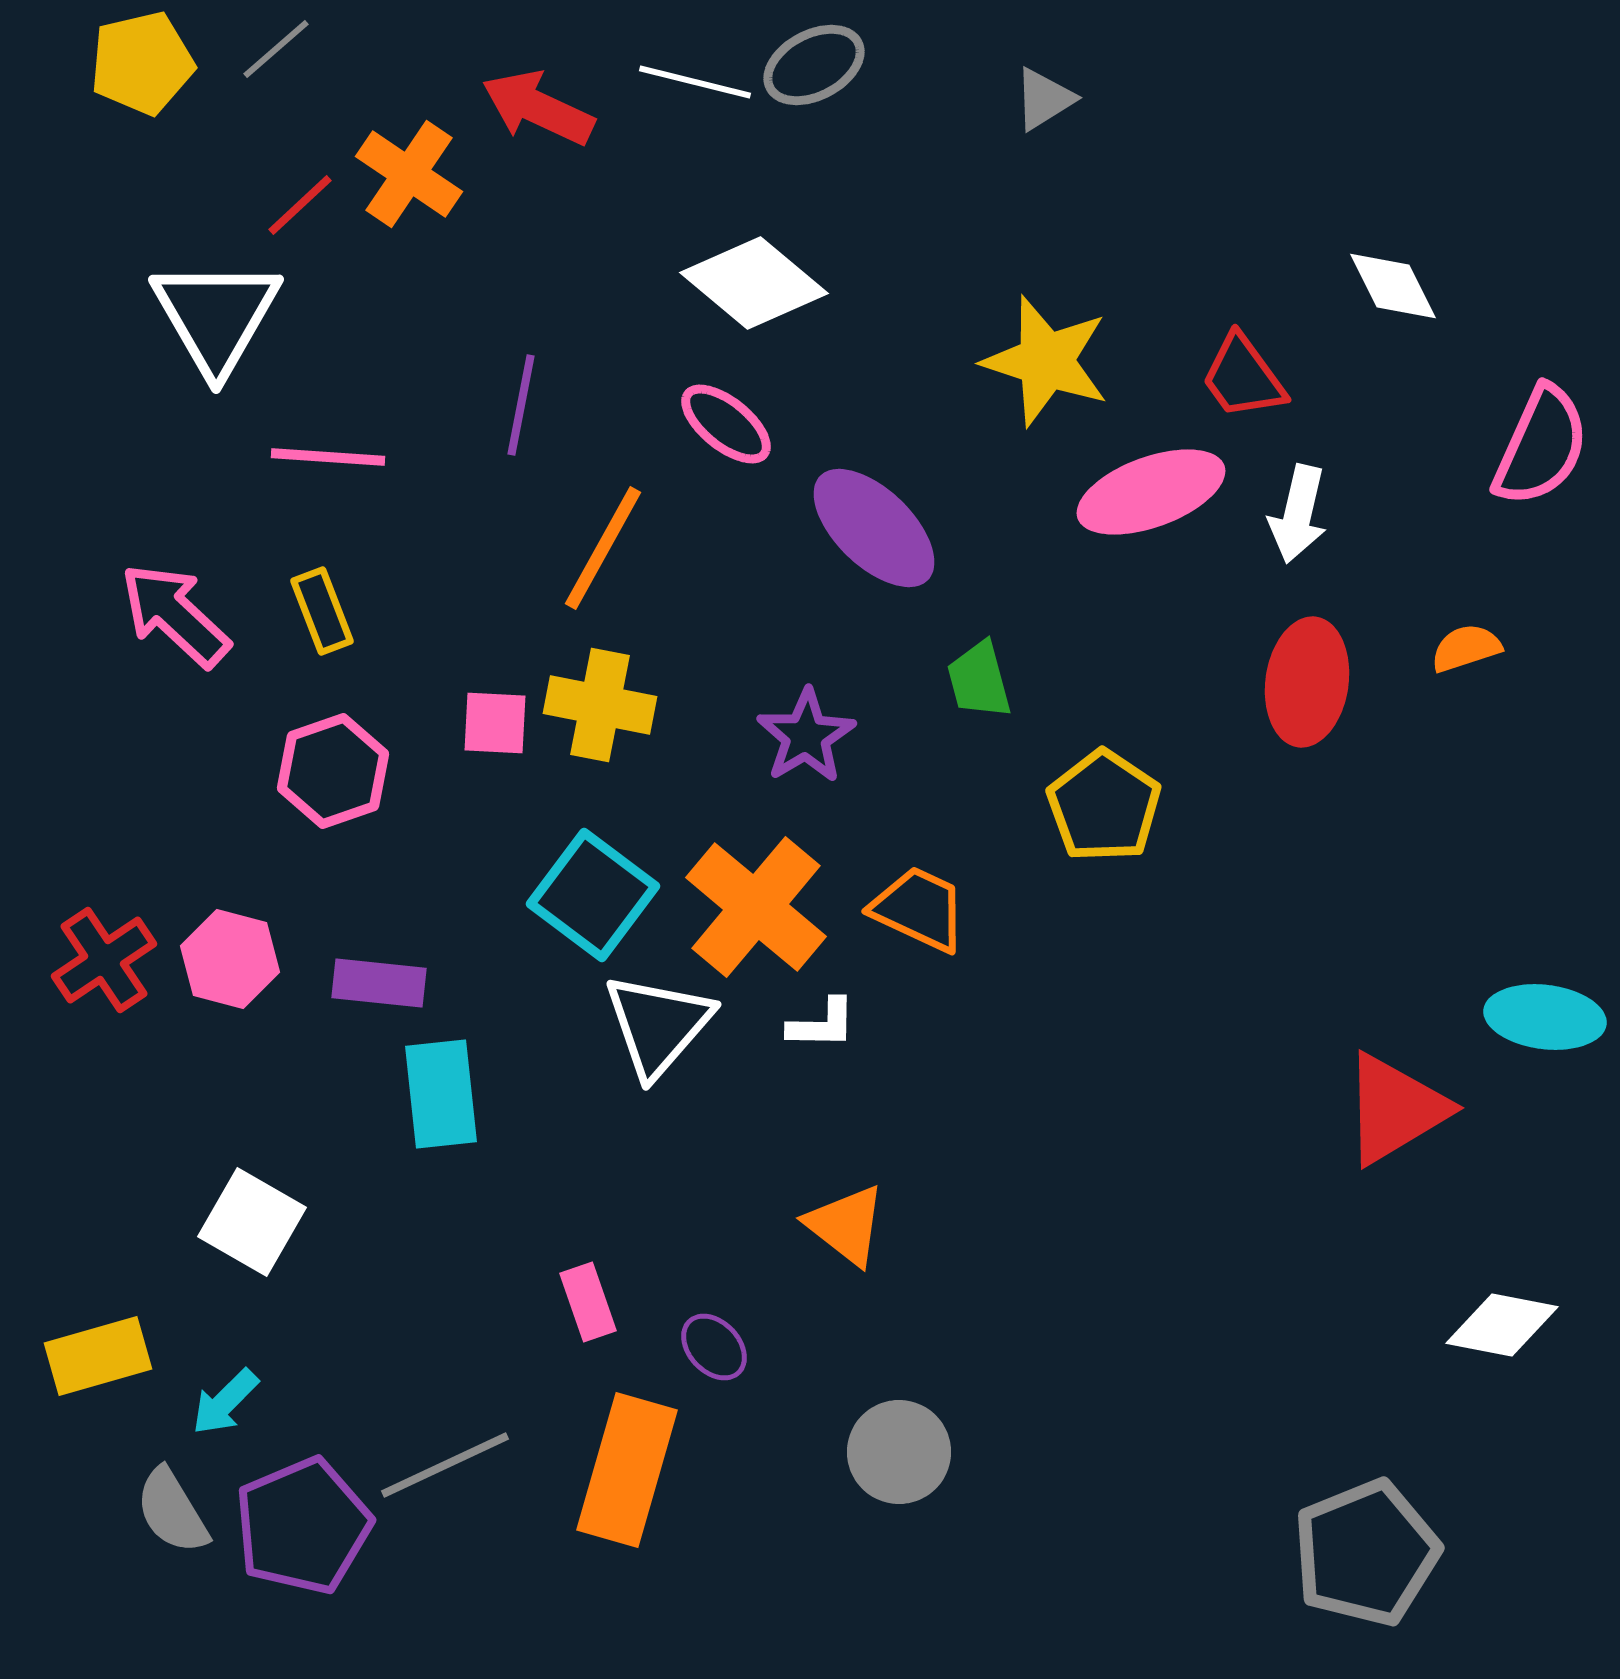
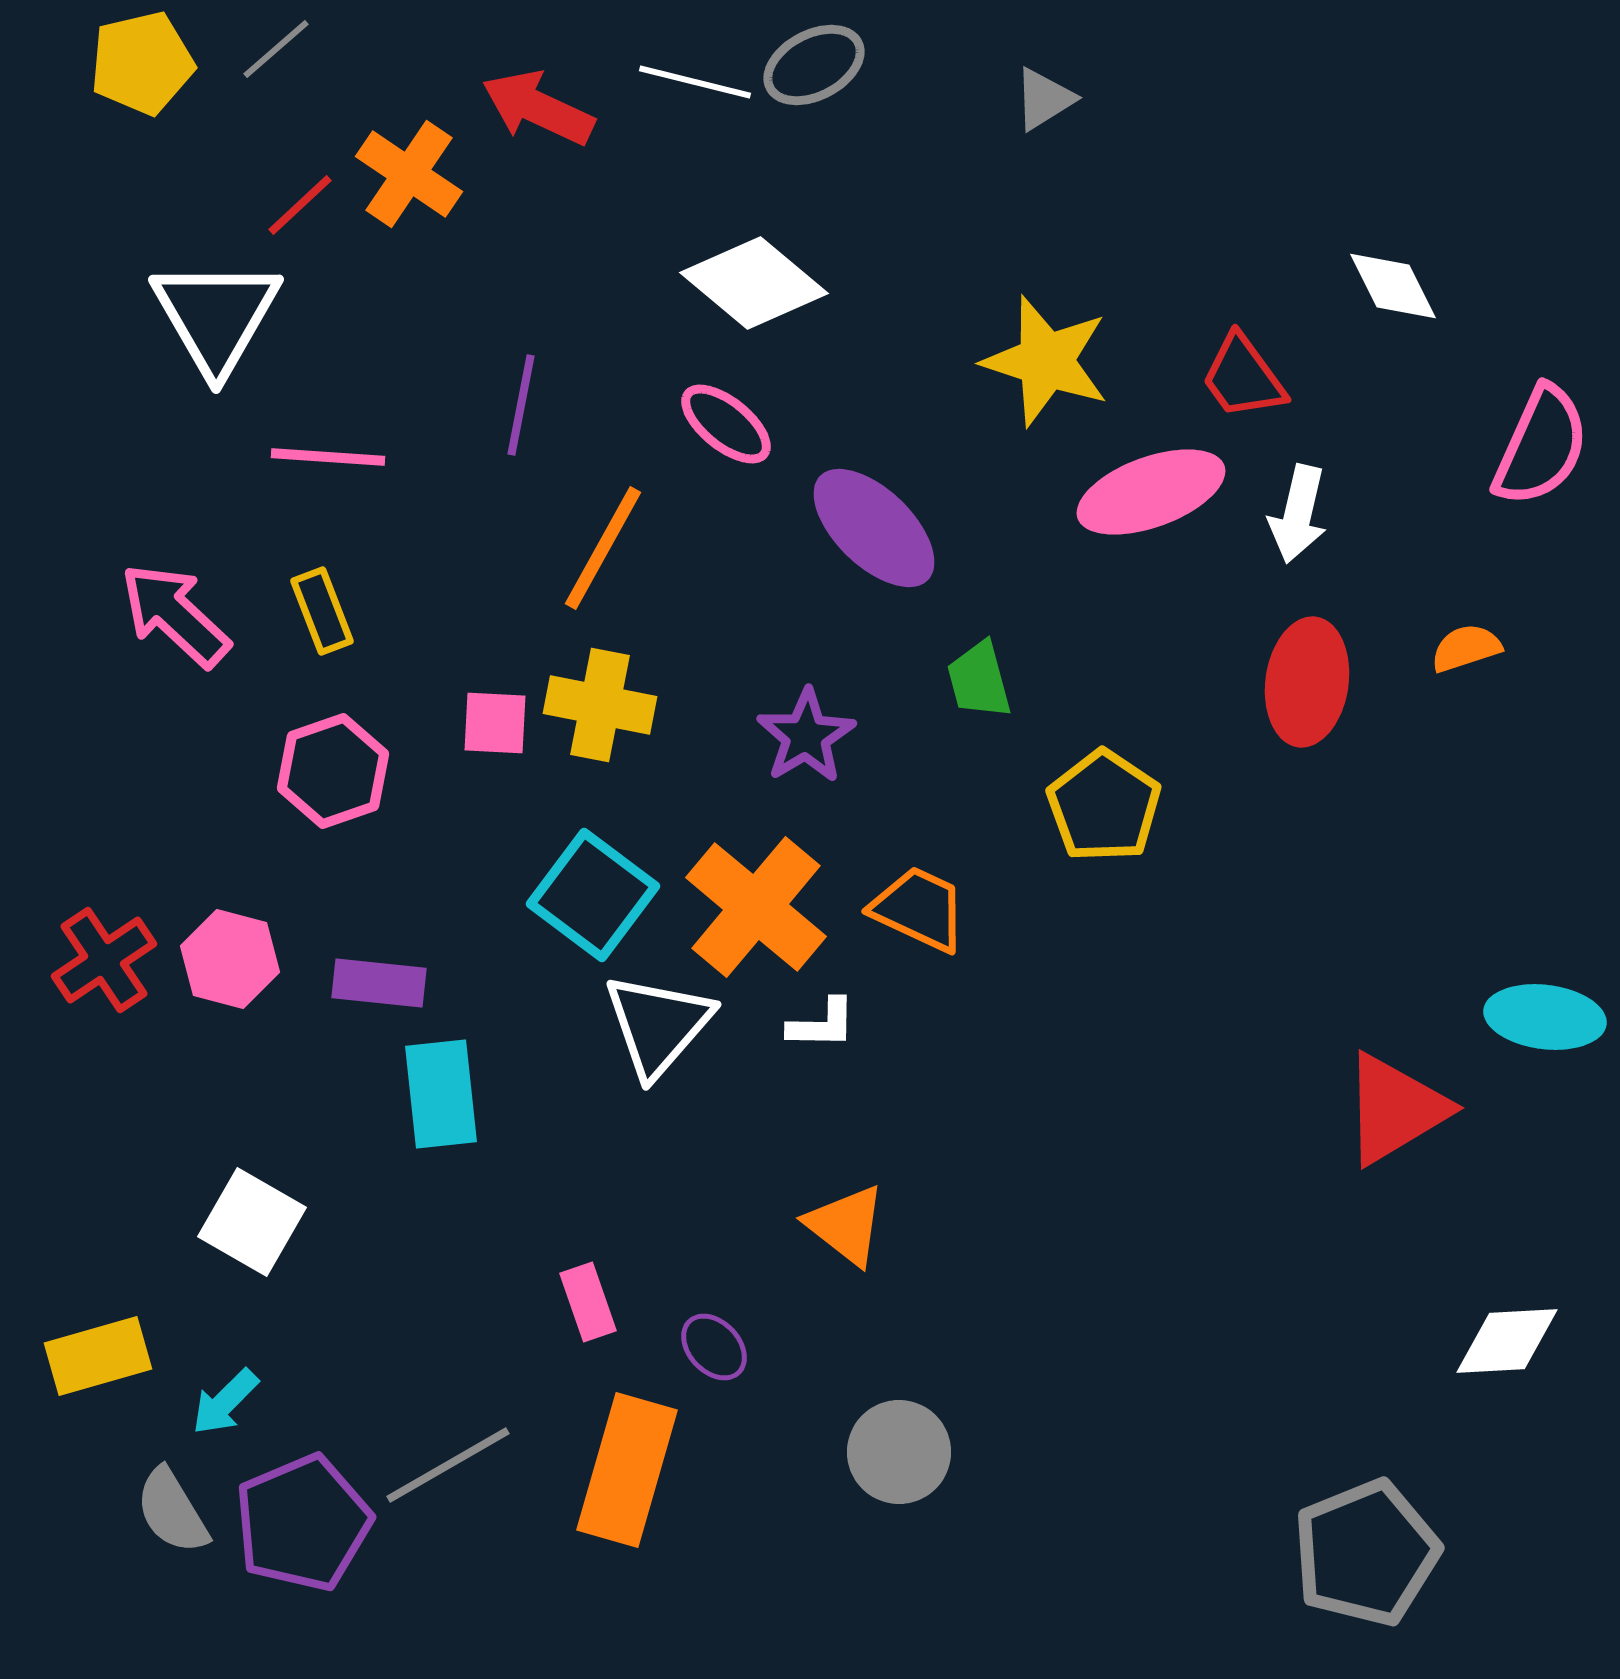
white diamond at (1502, 1325): moved 5 px right, 16 px down; rotated 14 degrees counterclockwise
gray line at (445, 1465): moved 3 px right; rotated 5 degrees counterclockwise
purple pentagon at (303, 1526): moved 3 px up
